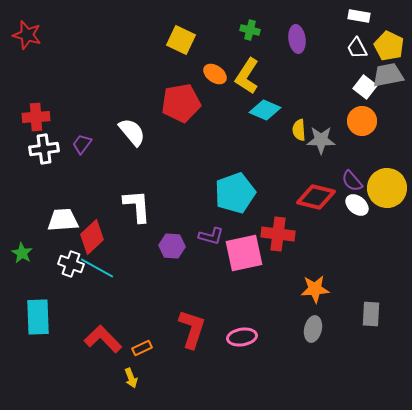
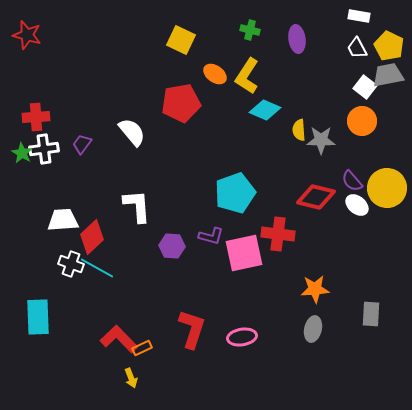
green star at (22, 253): moved 100 px up
red L-shape at (103, 339): moved 16 px right
